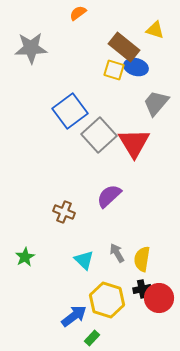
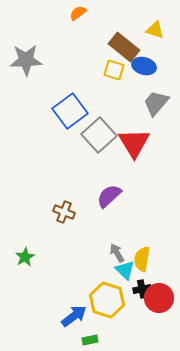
gray star: moved 5 px left, 12 px down
blue ellipse: moved 8 px right, 1 px up
cyan triangle: moved 41 px right, 10 px down
green rectangle: moved 2 px left, 2 px down; rotated 35 degrees clockwise
